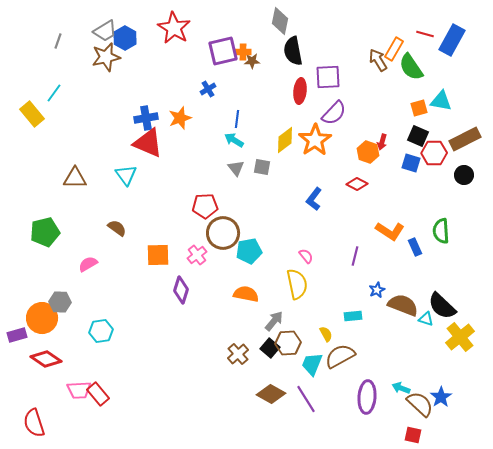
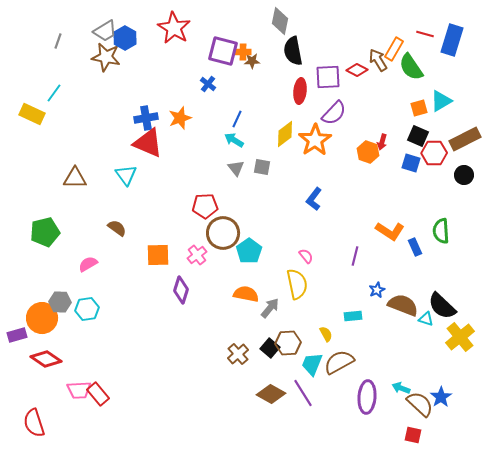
blue rectangle at (452, 40): rotated 12 degrees counterclockwise
purple square at (223, 51): rotated 28 degrees clockwise
brown star at (106, 57): rotated 24 degrees clockwise
blue cross at (208, 89): moved 5 px up; rotated 21 degrees counterclockwise
cyan triangle at (441, 101): rotated 40 degrees counterclockwise
yellow rectangle at (32, 114): rotated 25 degrees counterclockwise
blue line at (237, 119): rotated 18 degrees clockwise
yellow diamond at (285, 140): moved 6 px up
red diamond at (357, 184): moved 114 px up
cyan pentagon at (249, 251): rotated 25 degrees counterclockwise
gray arrow at (274, 321): moved 4 px left, 13 px up
cyan hexagon at (101, 331): moved 14 px left, 22 px up
brown semicircle at (340, 356): moved 1 px left, 6 px down
purple line at (306, 399): moved 3 px left, 6 px up
